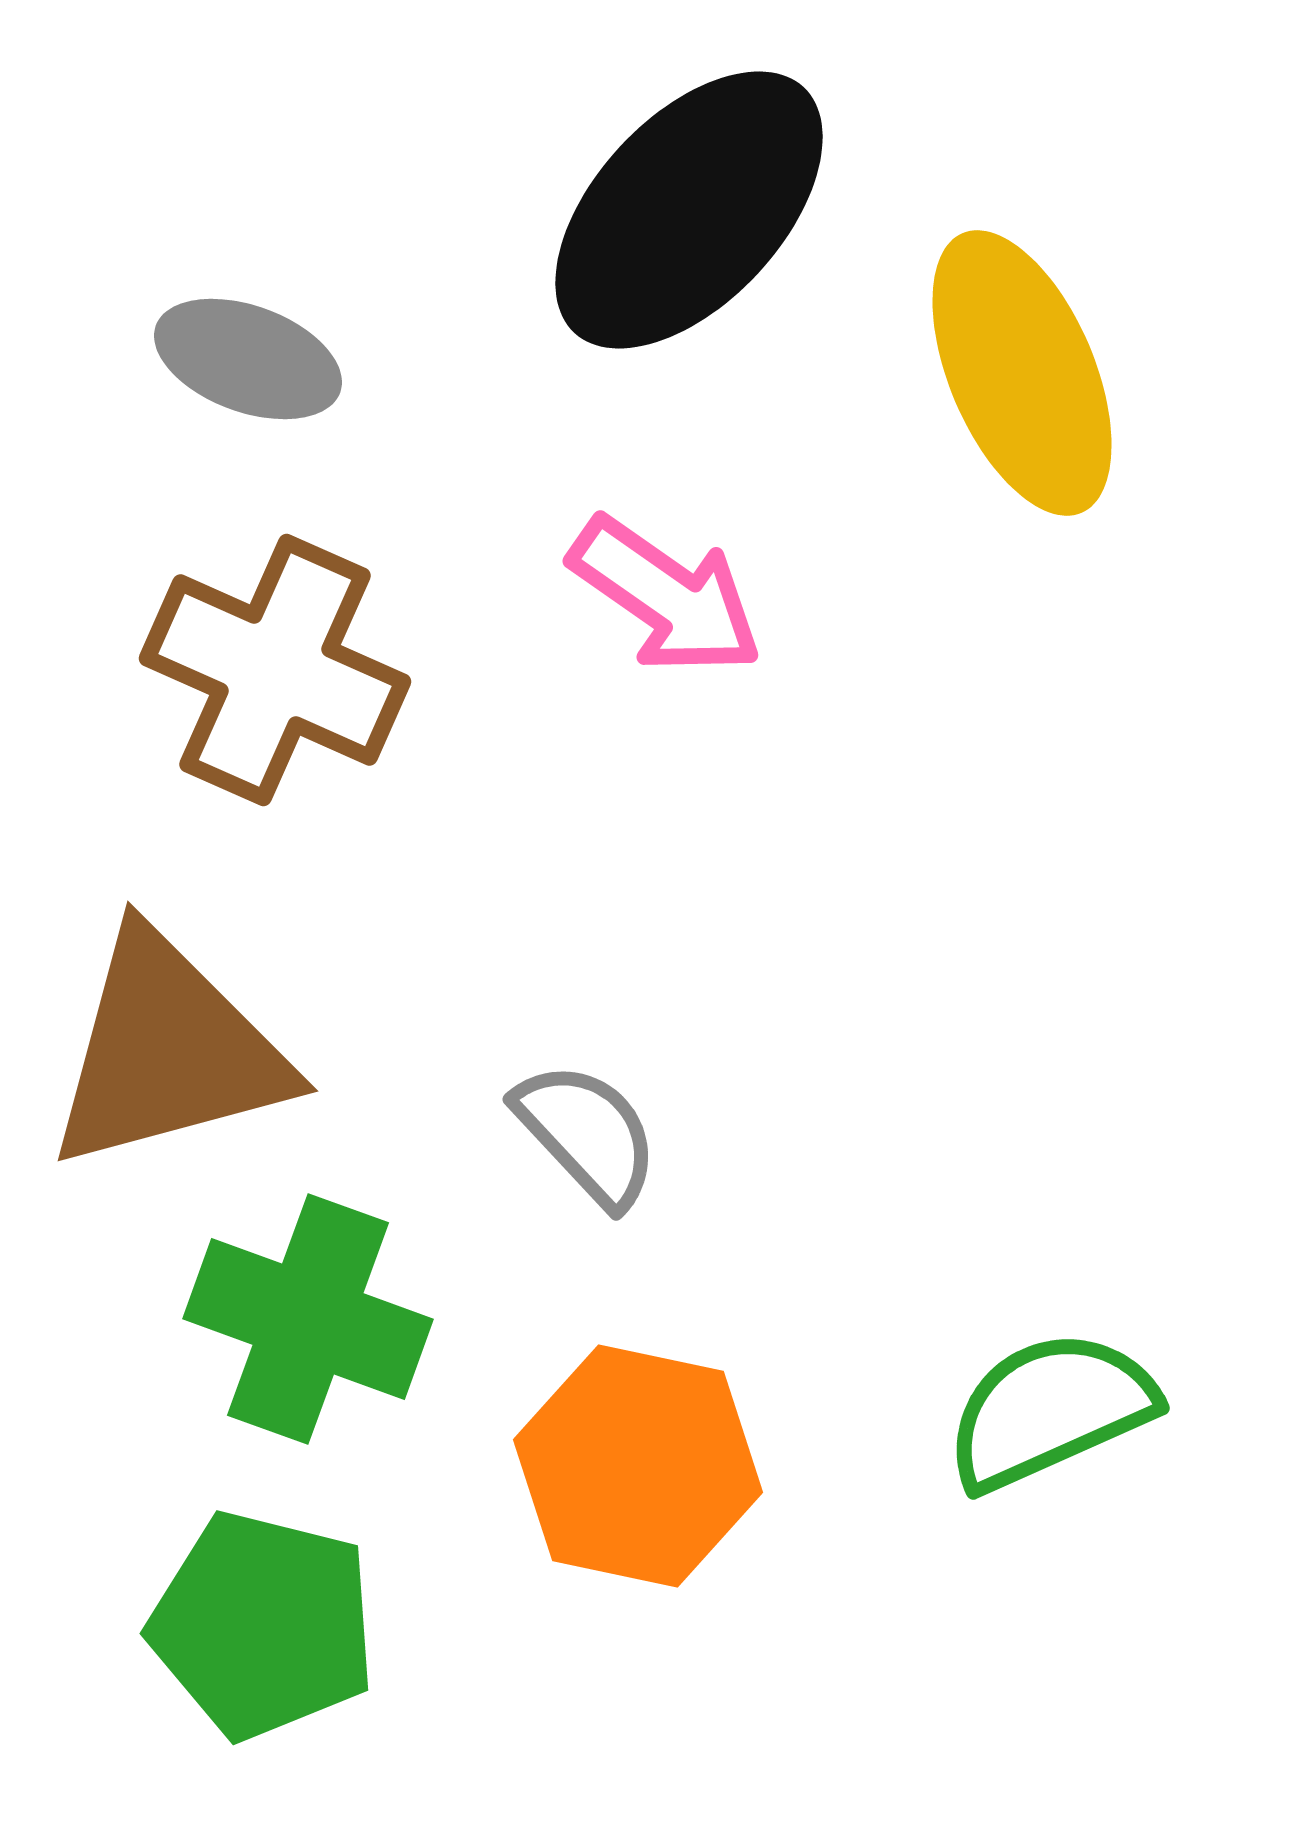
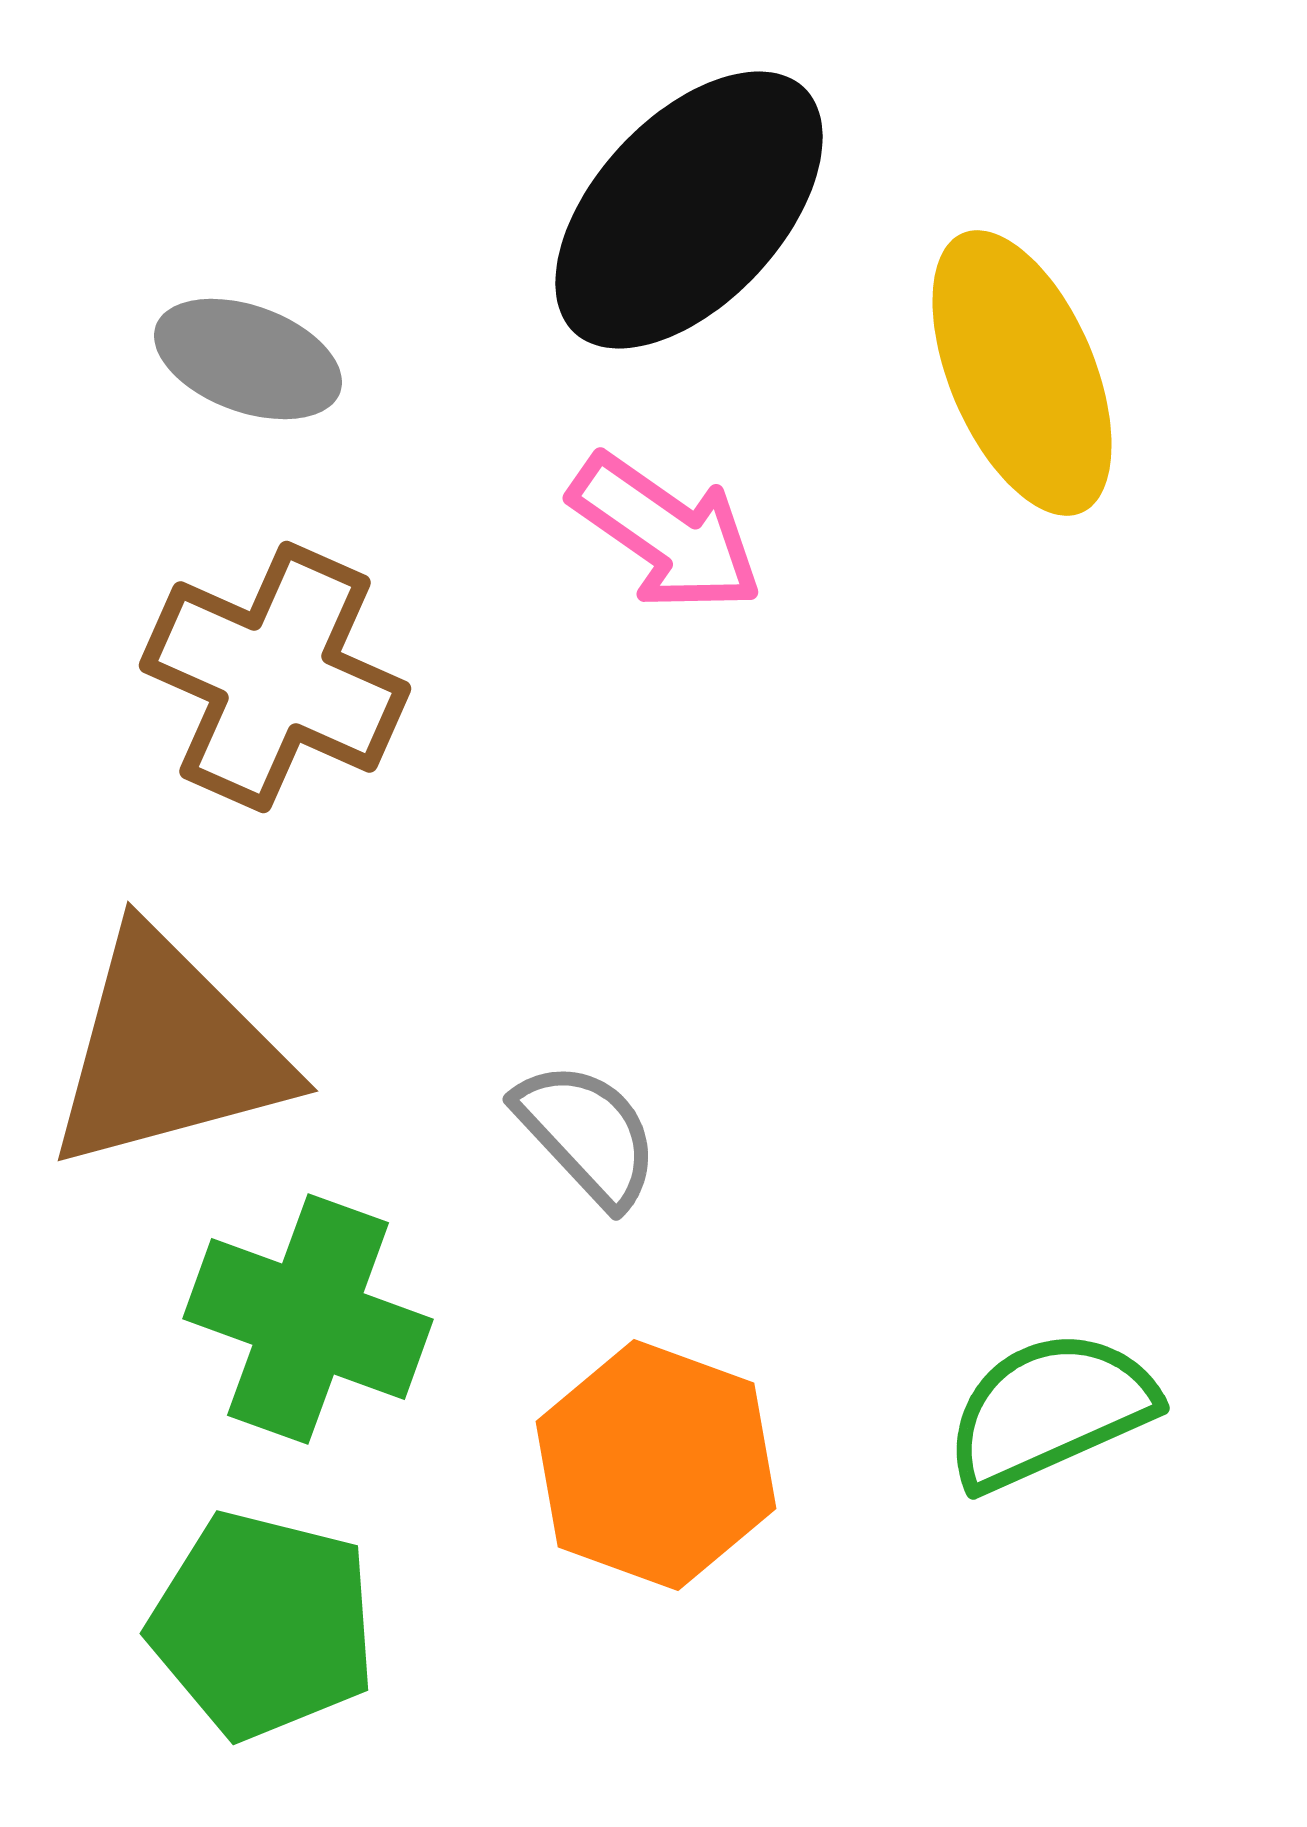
pink arrow: moved 63 px up
brown cross: moved 7 px down
orange hexagon: moved 18 px right, 1 px up; rotated 8 degrees clockwise
